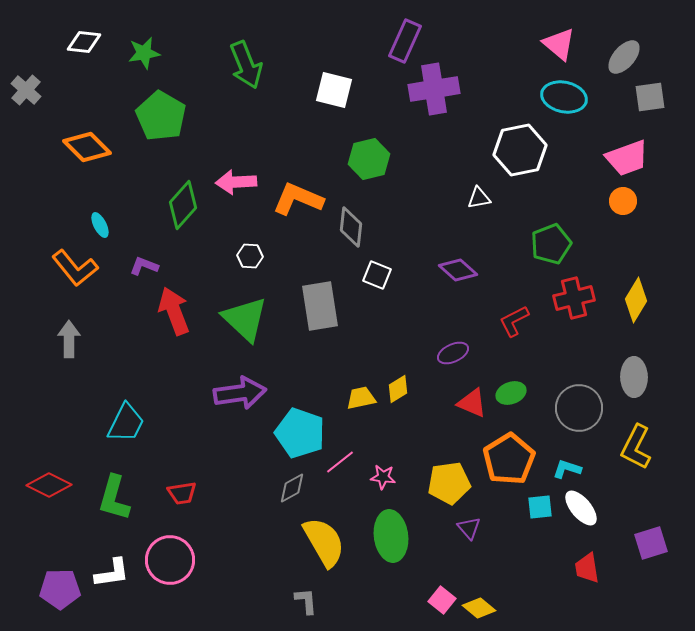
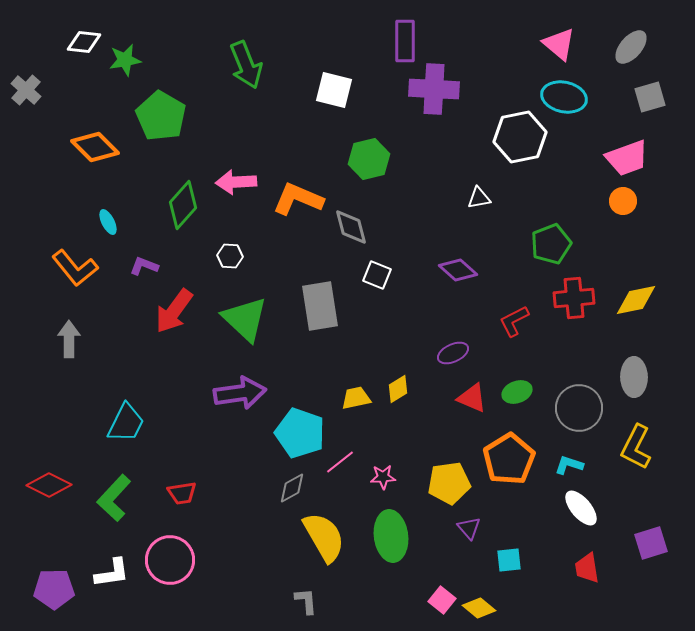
purple rectangle at (405, 41): rotated 24 degrees counterclockwise
green star at (144, 53): moved 19 px left, 7 px down
gray ellipse at (624, 57): moved 7 px right, 10 px up
purple cross at (434, 89): rotated 12 degrees clockwise
gray square at (650, 97): rotated 8 degrees counterclockwise
orange diamond at (87, 147): moved 8 px right
white hexagon at (520, 150): moved 13 px up
cyan ellipse at (100, 225): moved 8 px right, 3 px up
gray diamond at (351, 227): rotated 21 degrees counterclockwise
white hexagon at (250, 256): moved 20 px left
red cross at (574, 298): rotated 9 degrees clockwise
yellow diamond at (636, 300): rotated 48 degrees clockwise
red arrow at (174, 311): rotated 123 degrees counterclockwise
green ellipse at (511, 393): moved 6 px right, 1 px up
yellow trapezoid at (361, 398): moved 5 px left
red triangle at (472, 403): moved 5 px up
cyan L-shape at (567, 469): moved 2 px right, 4 px up
pink star at (383, 477): rotated 10 degrees counterclockwise
green L-shape at (114, 498): rotated 27 degrees clockwise
cyan square at (540, 507): moved 31 px left, 53 px down
yellow semicircle at (324, 542): moved 5 px up
purple pentagon at (60, 589): moved 6 px left
